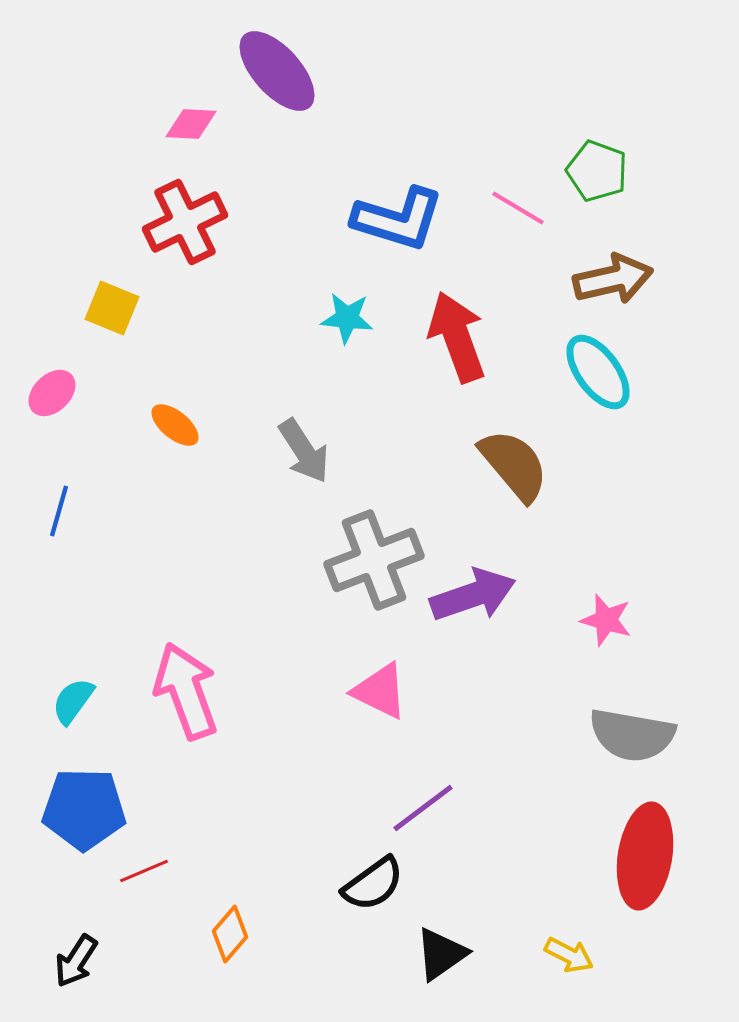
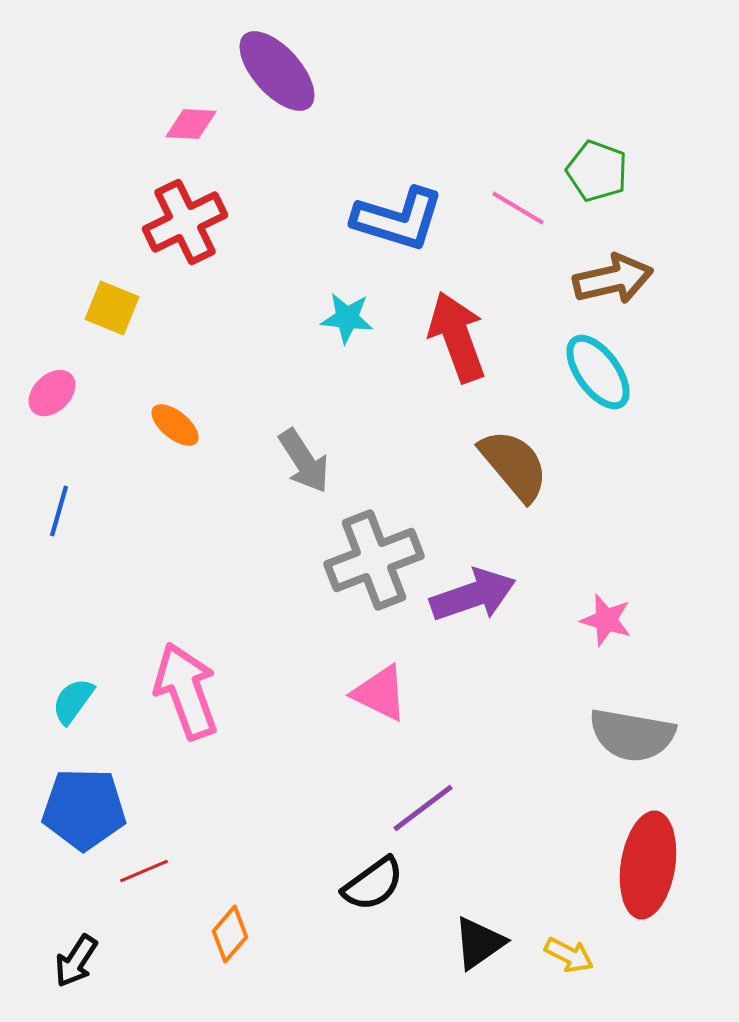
gray arrow: moved 10 px down
pink triangle: moved 2 px down
red ellipse: moved 3 px right, 9 px down
black triangle: moved 38 px right, 11 px up
